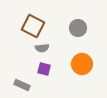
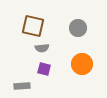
brown square: rotated 15 degrees counterclockwise
gray rectangle: moved 1 px down; rotated 28 degrees counterclockwise
